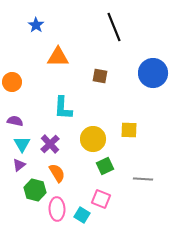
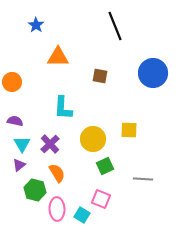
black line: moved 1 px right, 1 px up
